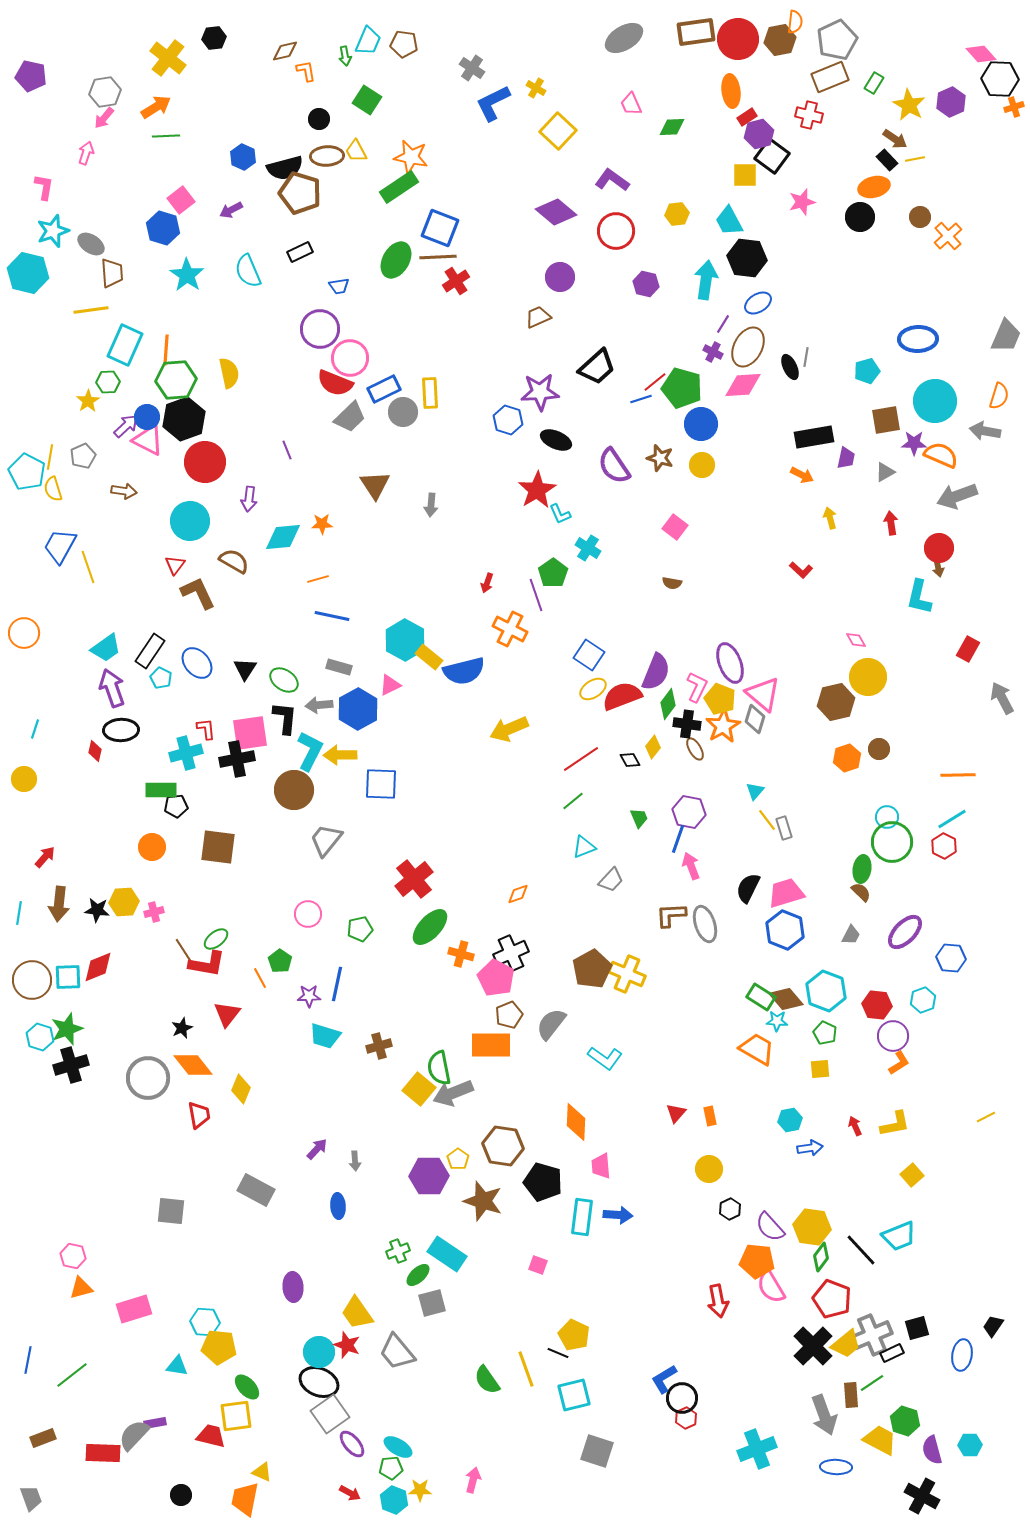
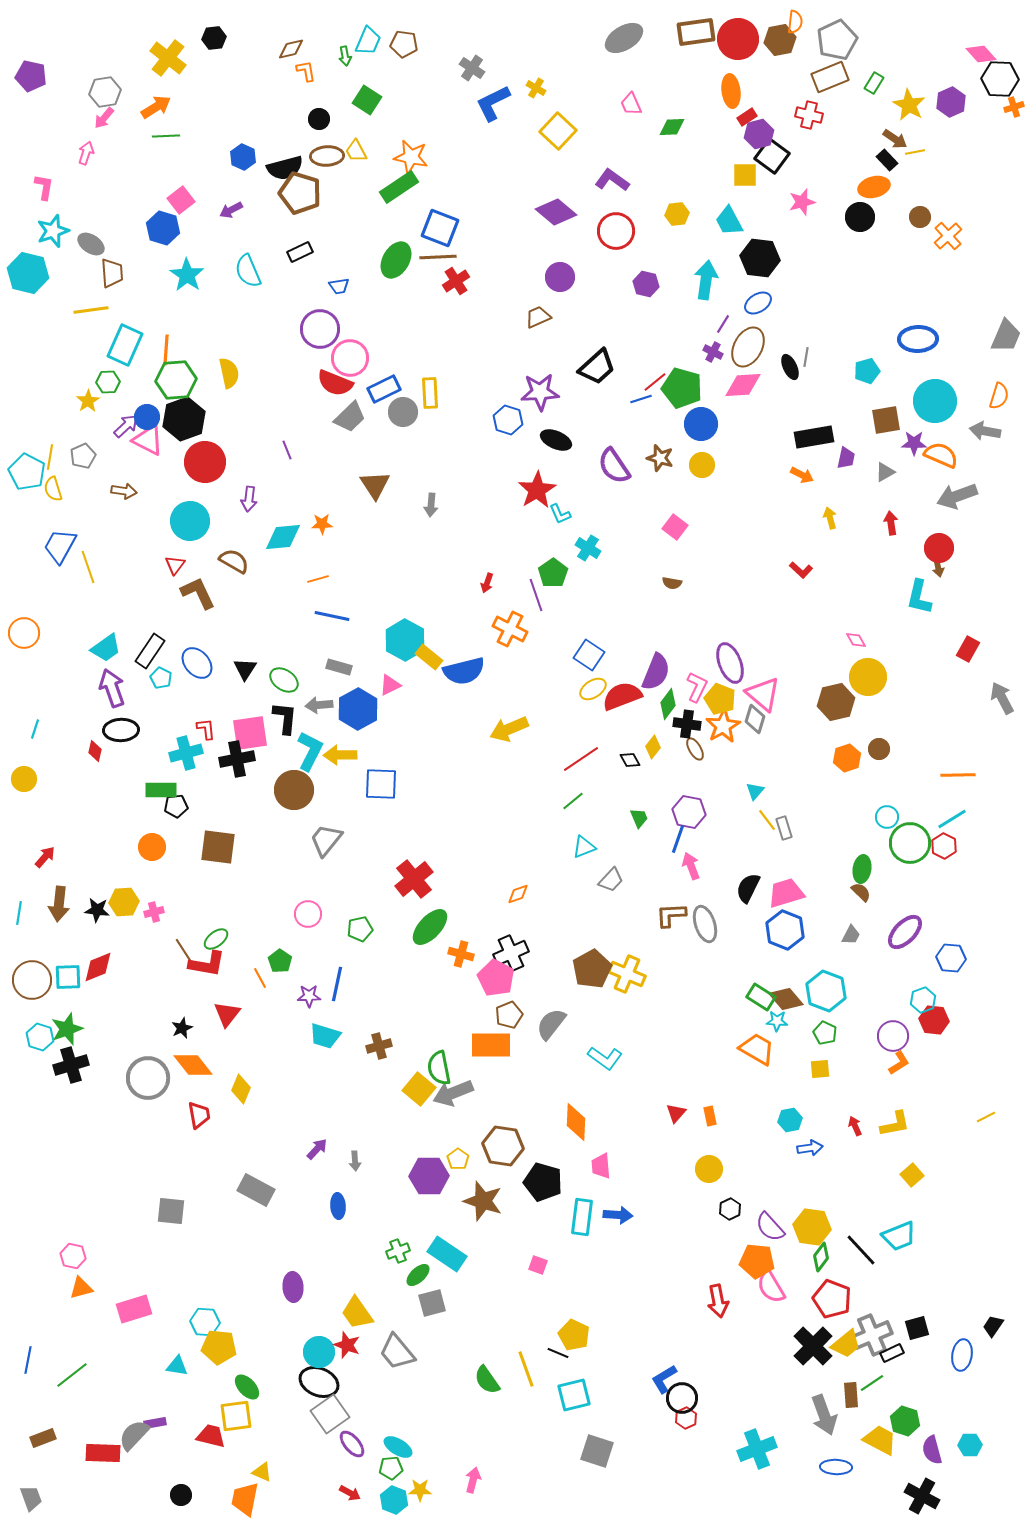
brown diamond at (285, 51): moved 6 px right, 2 px up
yellow line at (915, 159): moved 7 px up
black hexagon at (747, 258): moved 13 px right
green circle at (892, 842): moved 18 px right, 1 px down
red hexagon at (877, 1005): moved 57 px right, 15 px down
